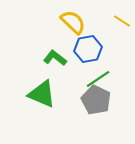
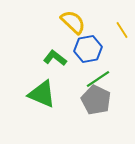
yellow line: moved 9 px down; rotated 24 degrees clockwise
